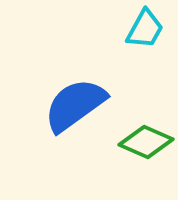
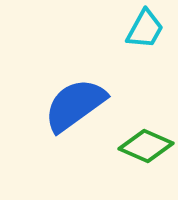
green diamond: moved 4 px down
